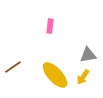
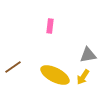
yellow ellipse: rotated 20 degrees counterclockwise
